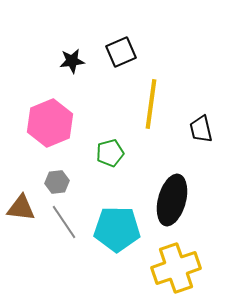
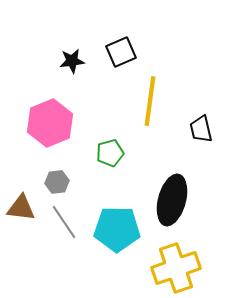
yellow line: moved 1 px left, 3 px up
